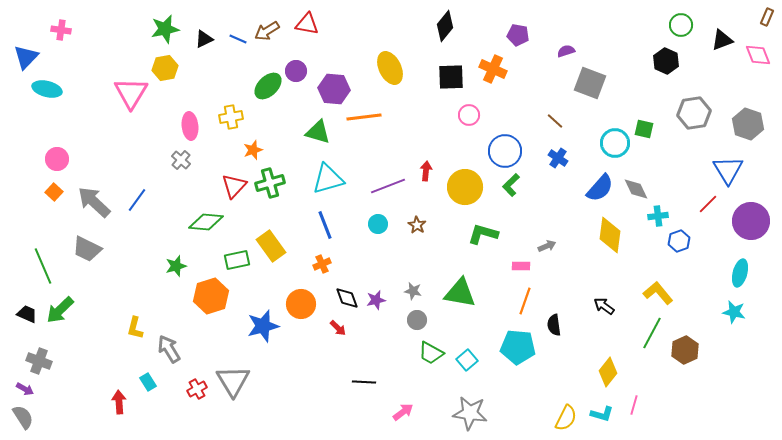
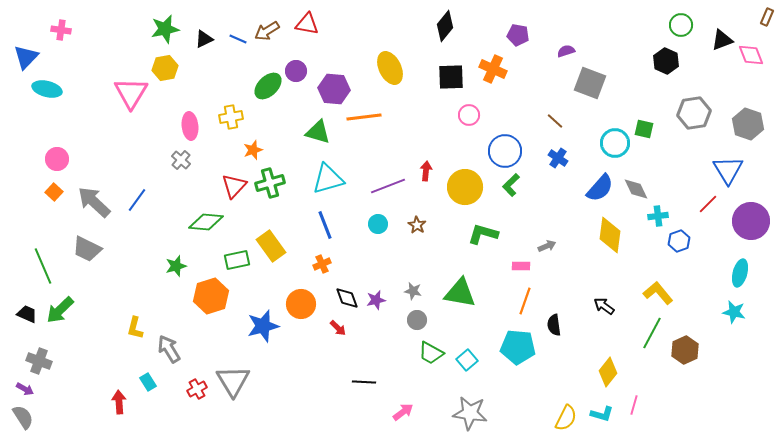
pink diamond at (758, 55): moved 7 px left
